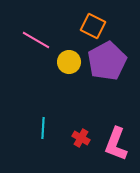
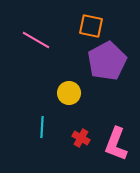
orange square: moved 2 px left; rotated 15 degrees counterclockwise
yellow circle: moved 31 px down
cyan line: moved 1 px left, 1 px up
